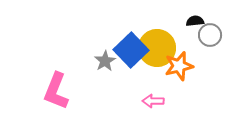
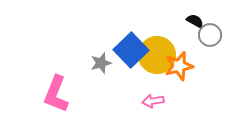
black semicircle: rotated 36 degrees clockwise
yellow circle: moved 7 px down
gray star: moved 4 px left, 2 px down; rotated 15 degrees clockwise
pink L-shape: moved 3 px down
pink arrow: rotated 10 degrees counterclockwise
